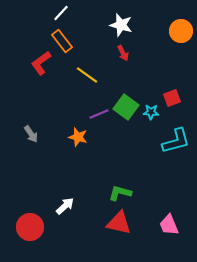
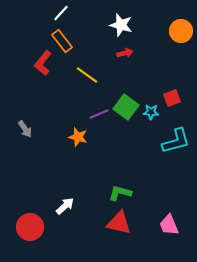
red arrow: moved 2 px right; rotated 77 degrees counterclockwise
red L-shape: moved 2 px right; rotated 15 degrees counterclockwise
gray arrow: moved 6 px left, 5 px up
